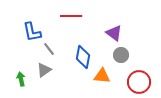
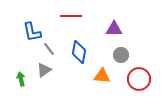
purple triangle: moved 4 px up; rotated 36 degrees counterclockwise
blue diamond: moved 4 px left, 5 px up
red circle: moved 3 px up
